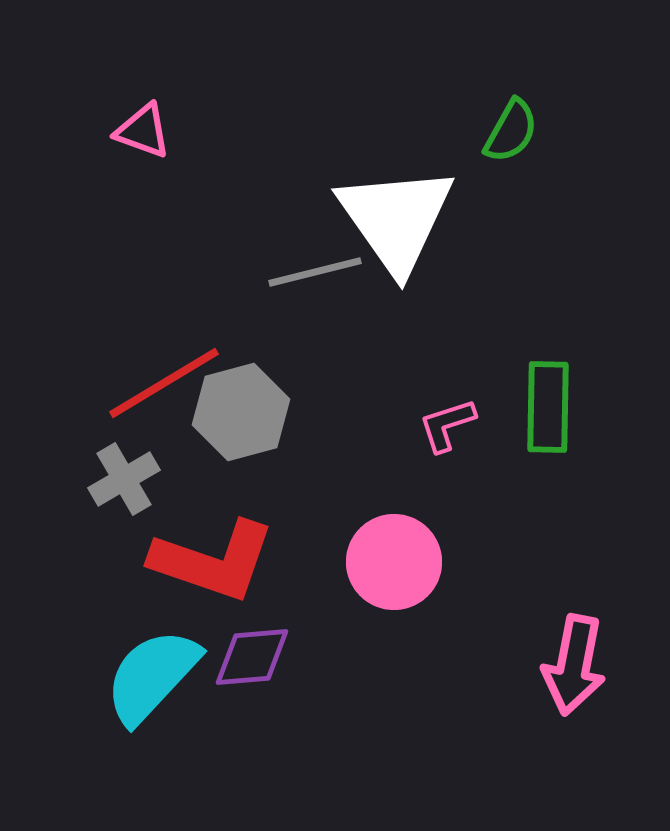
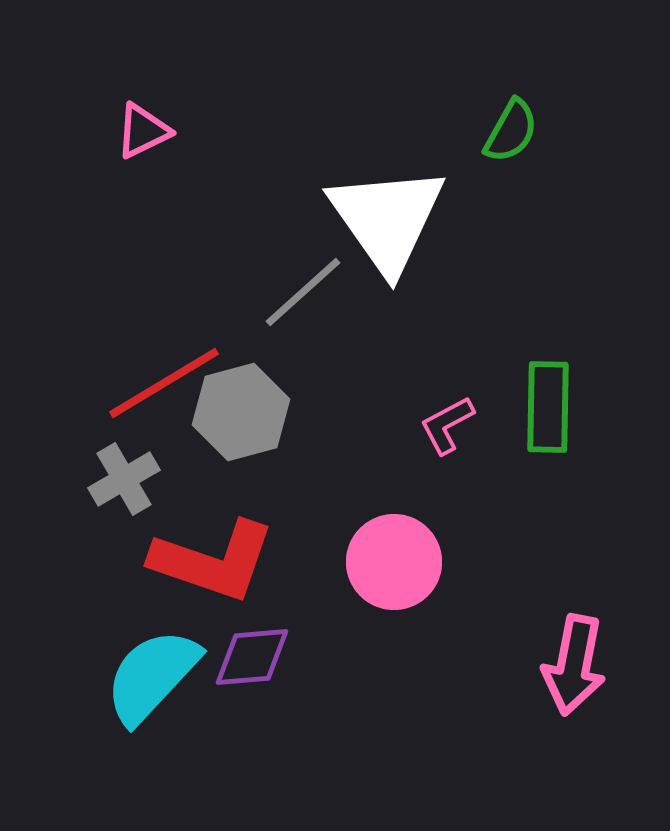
pink triangle: rotated 46 degrees counterclockwise
white triangle: moved 9 px left
gray line: moved 12 px left, 20 px down; rotated 28 degrees counterclockwise
pink L-shape: rotated 10 degrees counterclockwise
